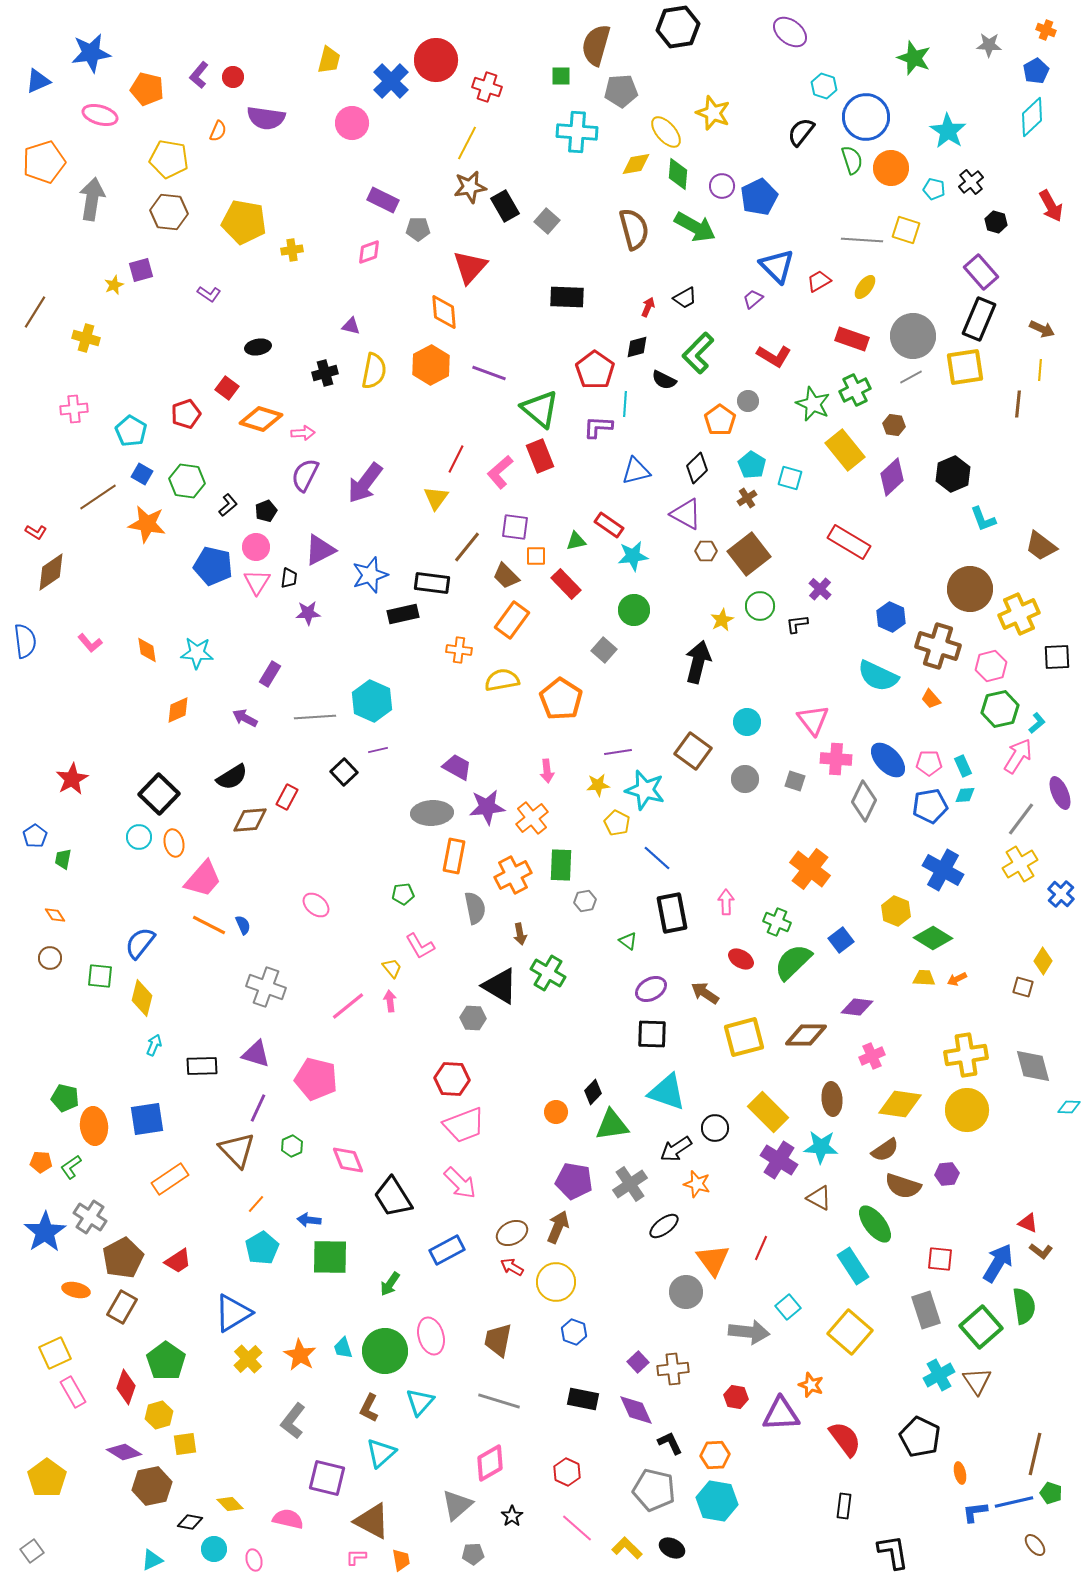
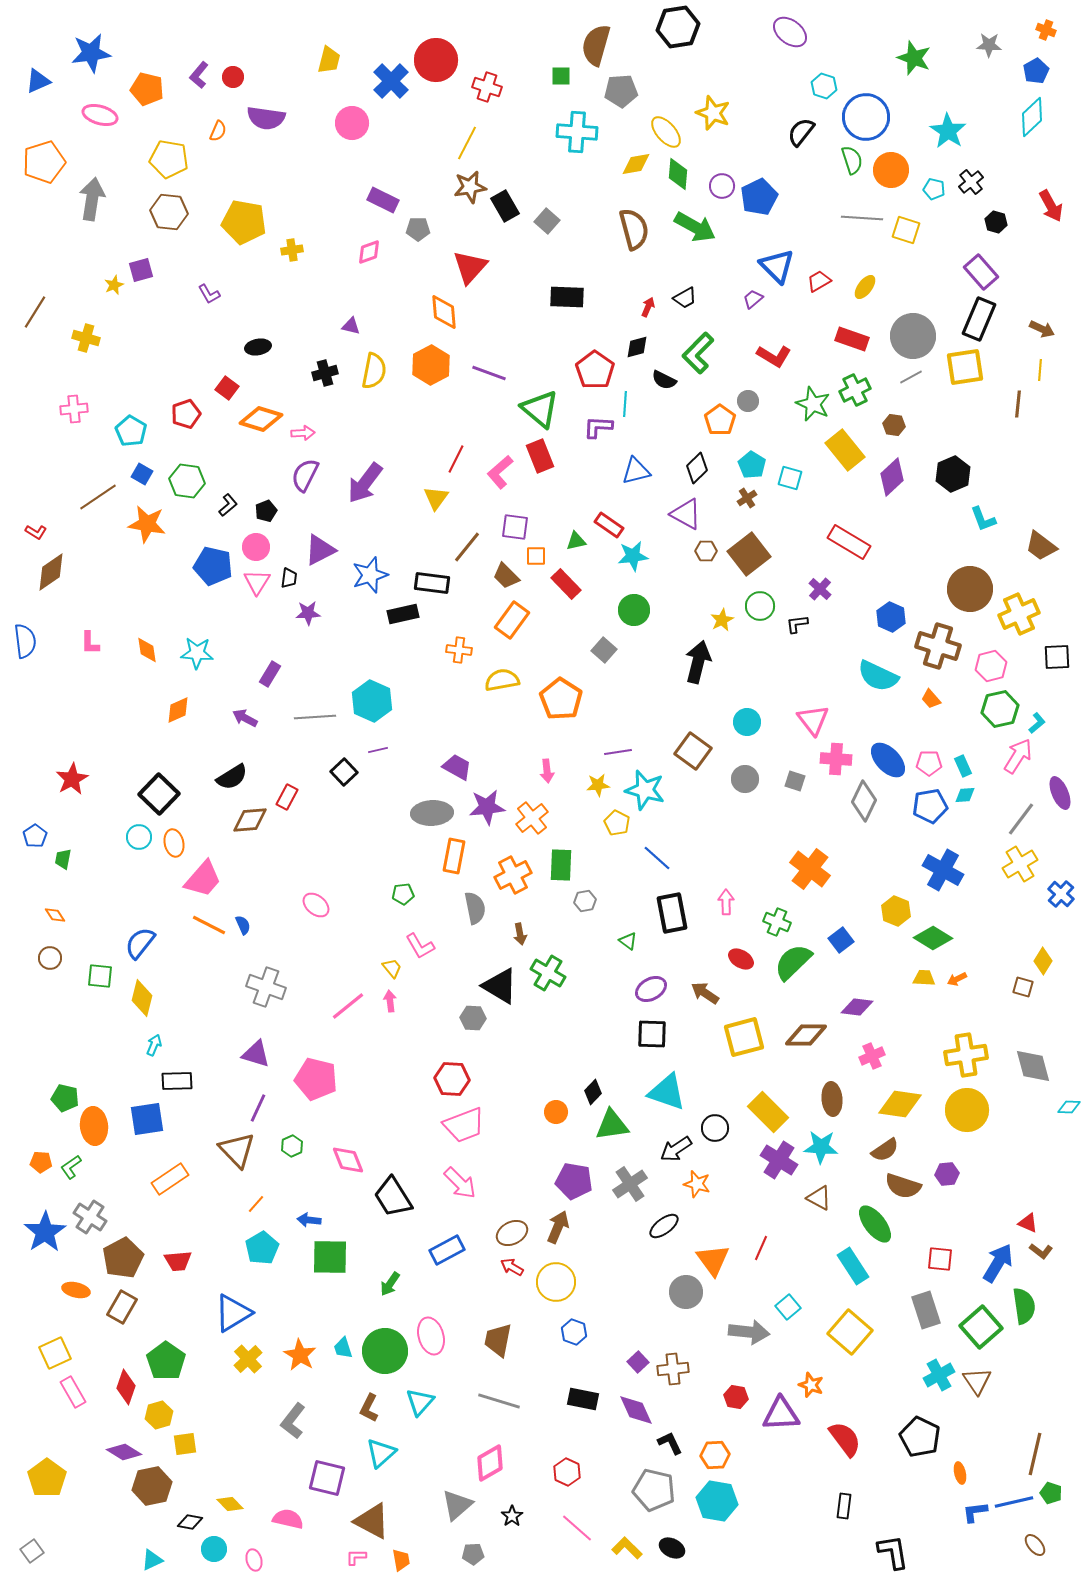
orange circle at (891, 168): moved 2 px down
gray line at (862, 240): moved 22 px up
purple L-shape at (209, 294): rotated 25 degrees clockwise
pink L-shape at (90, 643): rotated 40 degrees clockwise
black rectangle at (202, 1066): moved 25 px left, 15 px down
red trapezoid at (178, 1261): rotated 28 degrees clockwise
